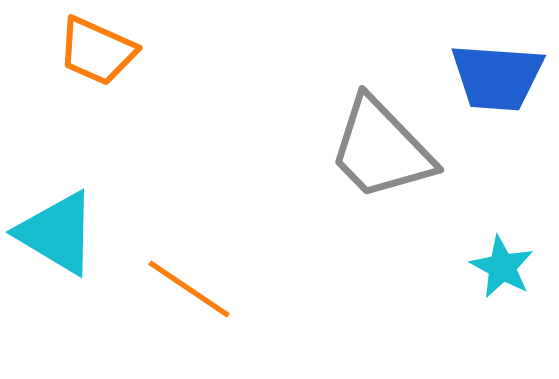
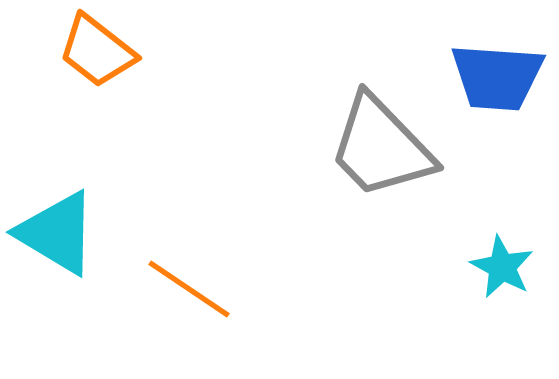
orange trapezoid: rotated 14 degrees clockwise
gray trapezoid: moved 2 px up
